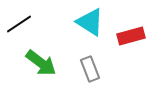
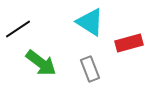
black line: moved 1 px left, 5 px down
red rectangle: moved 2 px left, 7 px down
